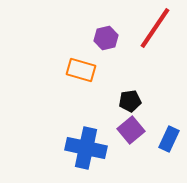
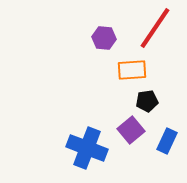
purple hexagon: moved 2 px left; rotated 20 degrees clockwise
orange rectangle: moved 51 px right; rotated 20 degrees counterclockwise
black pentagon: moved 17 px right
blue rectangle: moved 2 px left, 2 px down
blue cross: moved 1 px right; rotated 9 degrees clockwise
